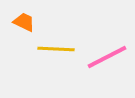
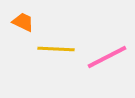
orange trapezoid: moved 1 px left
